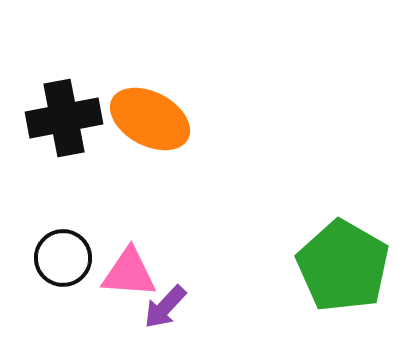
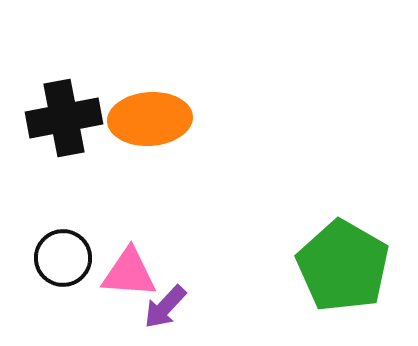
orange ellipse: rotated 32 degrees counterclockwise
